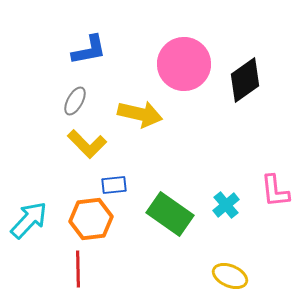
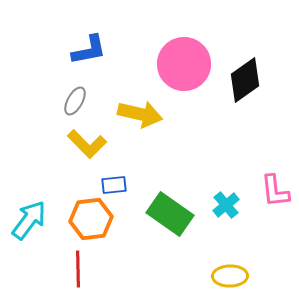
cyan arrow: rotated 6 degrees counterclockwise
yellow ellipse: rotated 24 degrees counterclockwise
